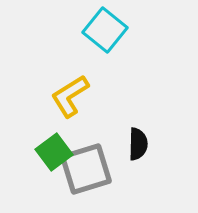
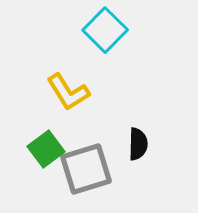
cyan square: rotated 6 degrees clockwise
yellow L-shape: moved 2 px left, 4 px up; rotated 90 degrees counterclockwise
green square: moved 8 px left, 3 px up
